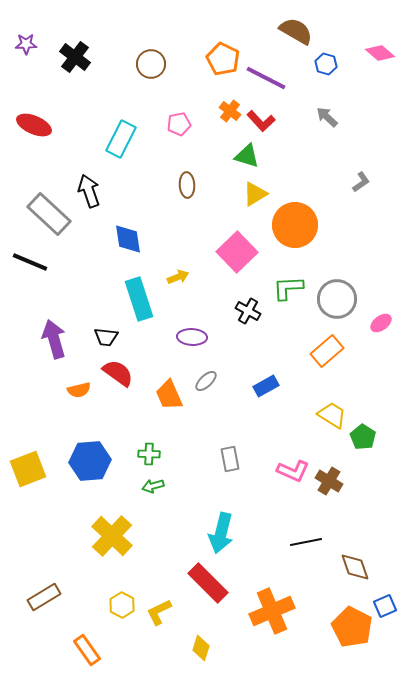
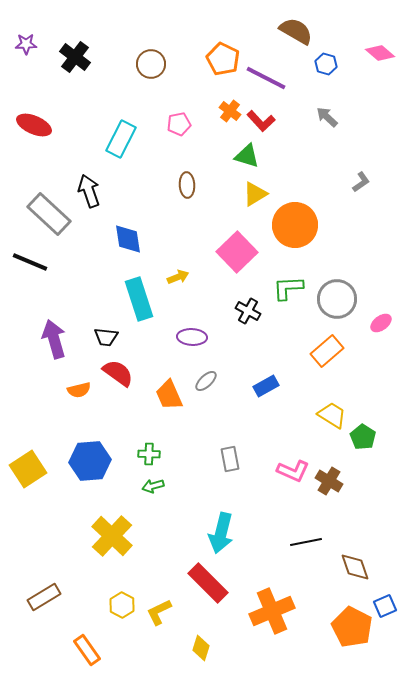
yellow square at (28, 469): rotated 12 degrees counterclockwise
